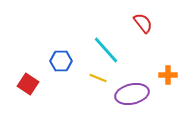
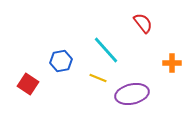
blue hexagon: rotated 10 degrees counterclockwise
orange cross: moved 4 px right, 12 px up
